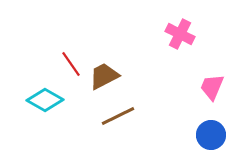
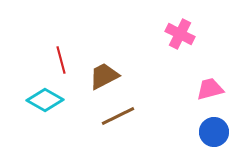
red line: moved 10 px left, 4 px up; rotated 20 degrees clockwise
pink trapezoid: moved 2 px left, 2 px down; rotated 52 degrees clockwise
blue circle: moved 3 px right, 3 px up
